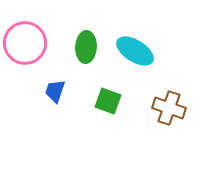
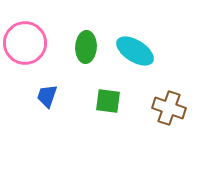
blue trapezoid: moved 8 px left, 5 px down
green square: rotated 12 degrees counterclockwise
